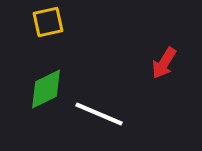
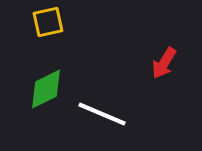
white line: moved 3 px right
